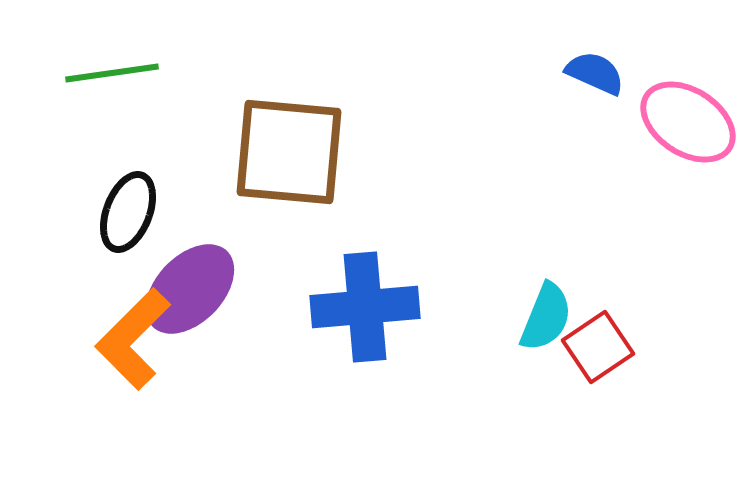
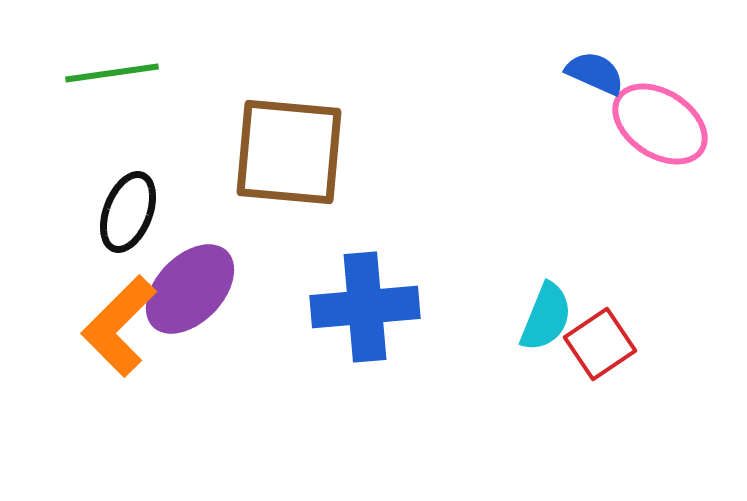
pink ellipse: moved 28 px left, 2 px down
orange L-shape: moved 14 px left, 13 px up
red square: moved 2 px right, 3 px up
